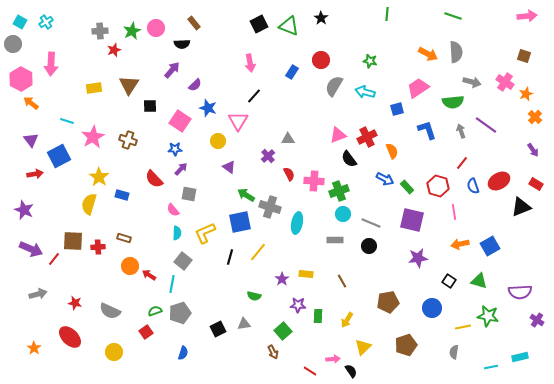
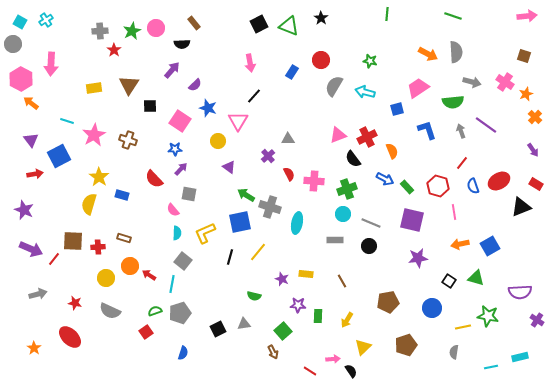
cyan cross at (46, 22): moved 2 px up
red star at (114, 50): rotated 16 degrees counterclockwise
pink star at (93, 137): moved 1 px right, 2 px up
black semicircle at (349, 159): moved 4 px right
green cross at (339, 191): moved 8 px right, 2 px up
purple star at (282, 279): rotated 16 degrees counterclockwise
green triangle at (479, 281): moved 3 px left, 3 px up
yellow circle at (114, 352): moved 8 px left, 74 px up
